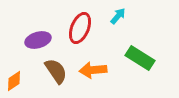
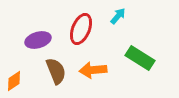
red ellipse: moved 1 px right, 1 px down
brown semicircle: rotated 12 degrees clockwise
